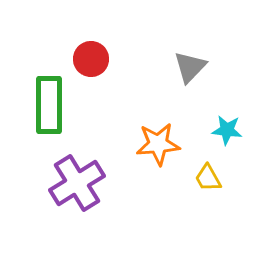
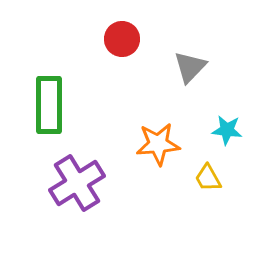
red circle: moved 31 px right, 20 px up
